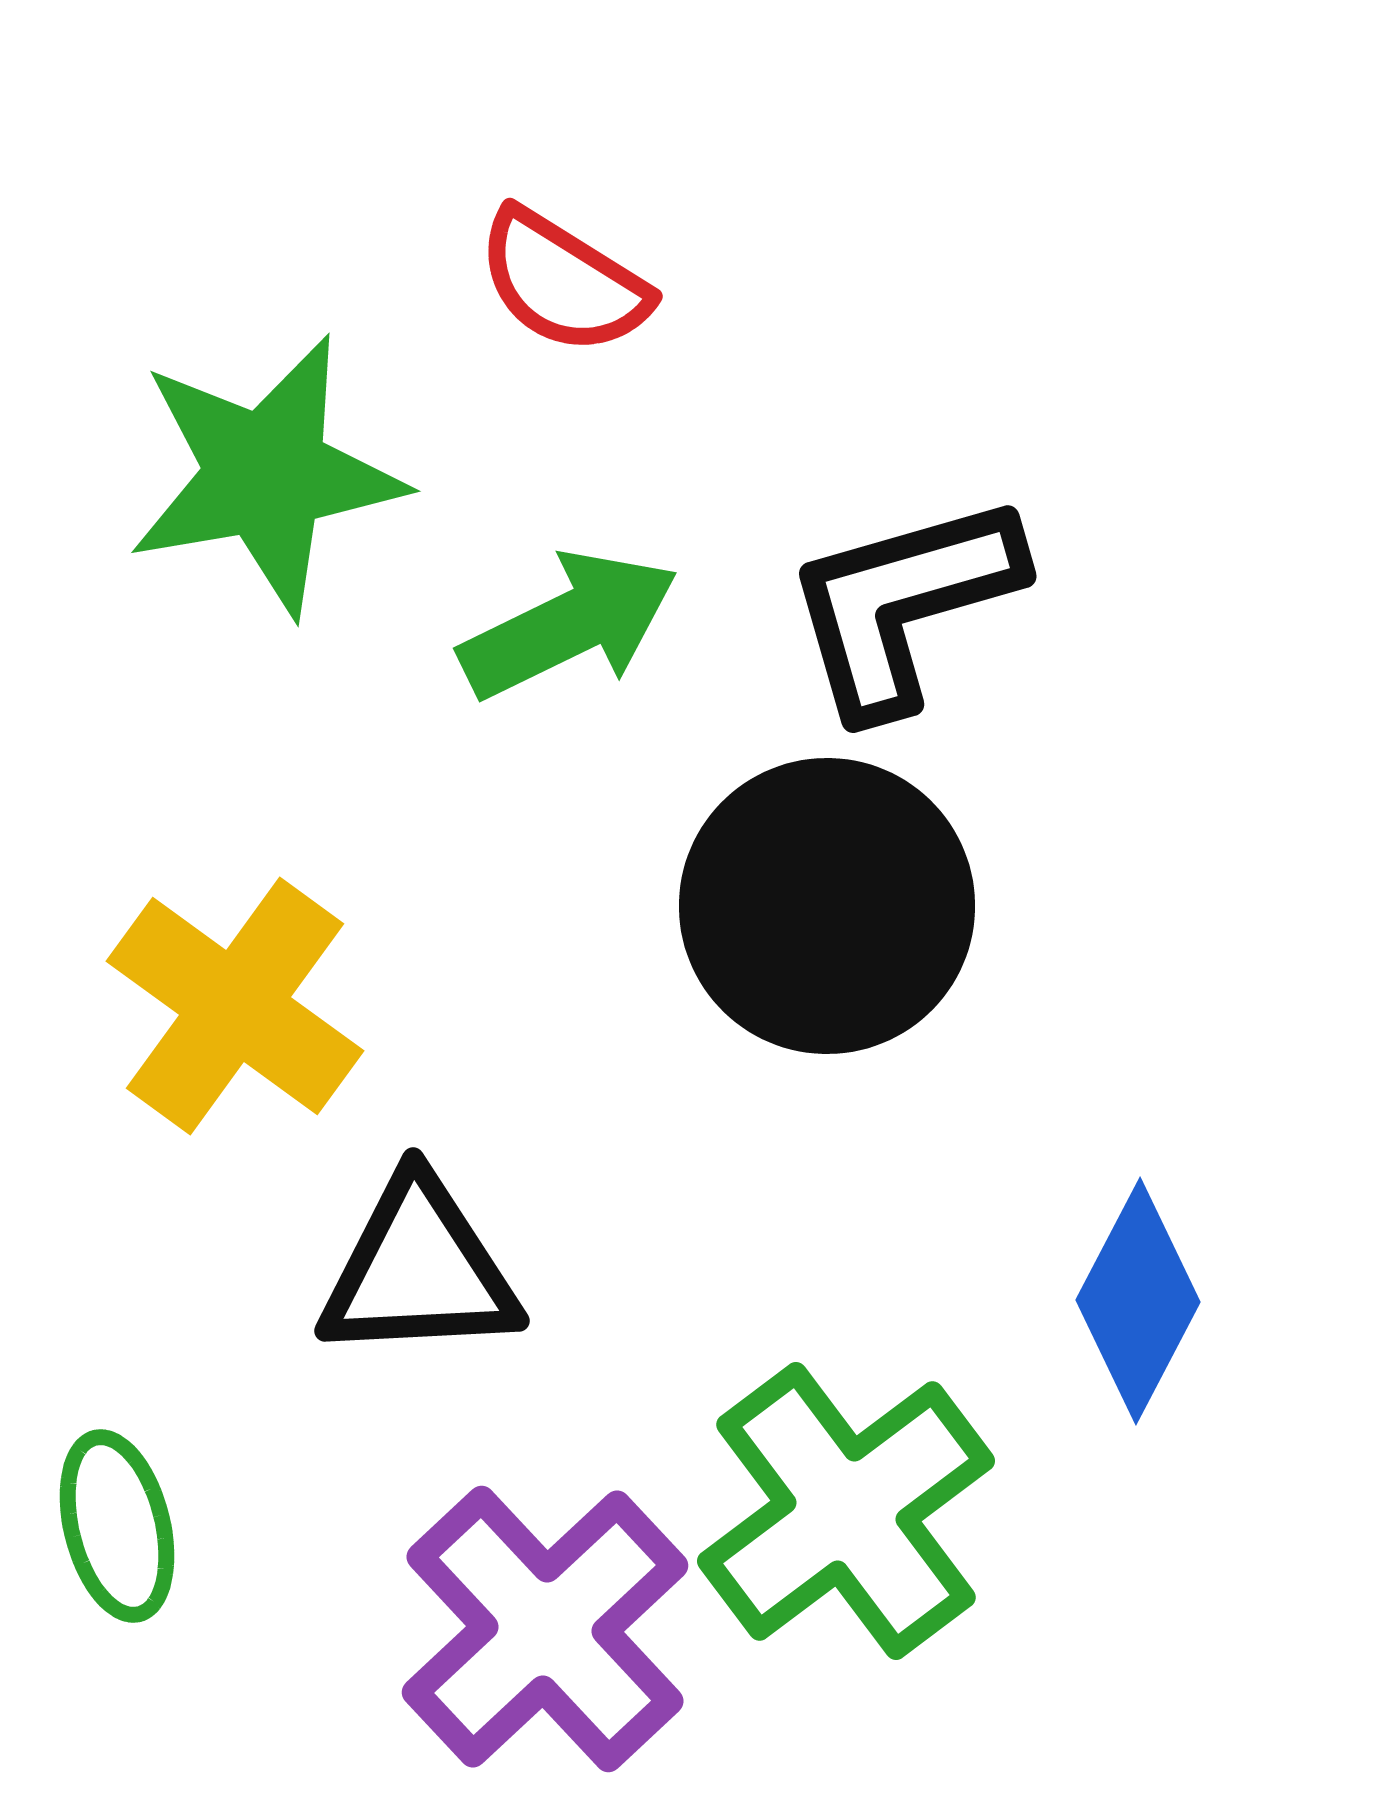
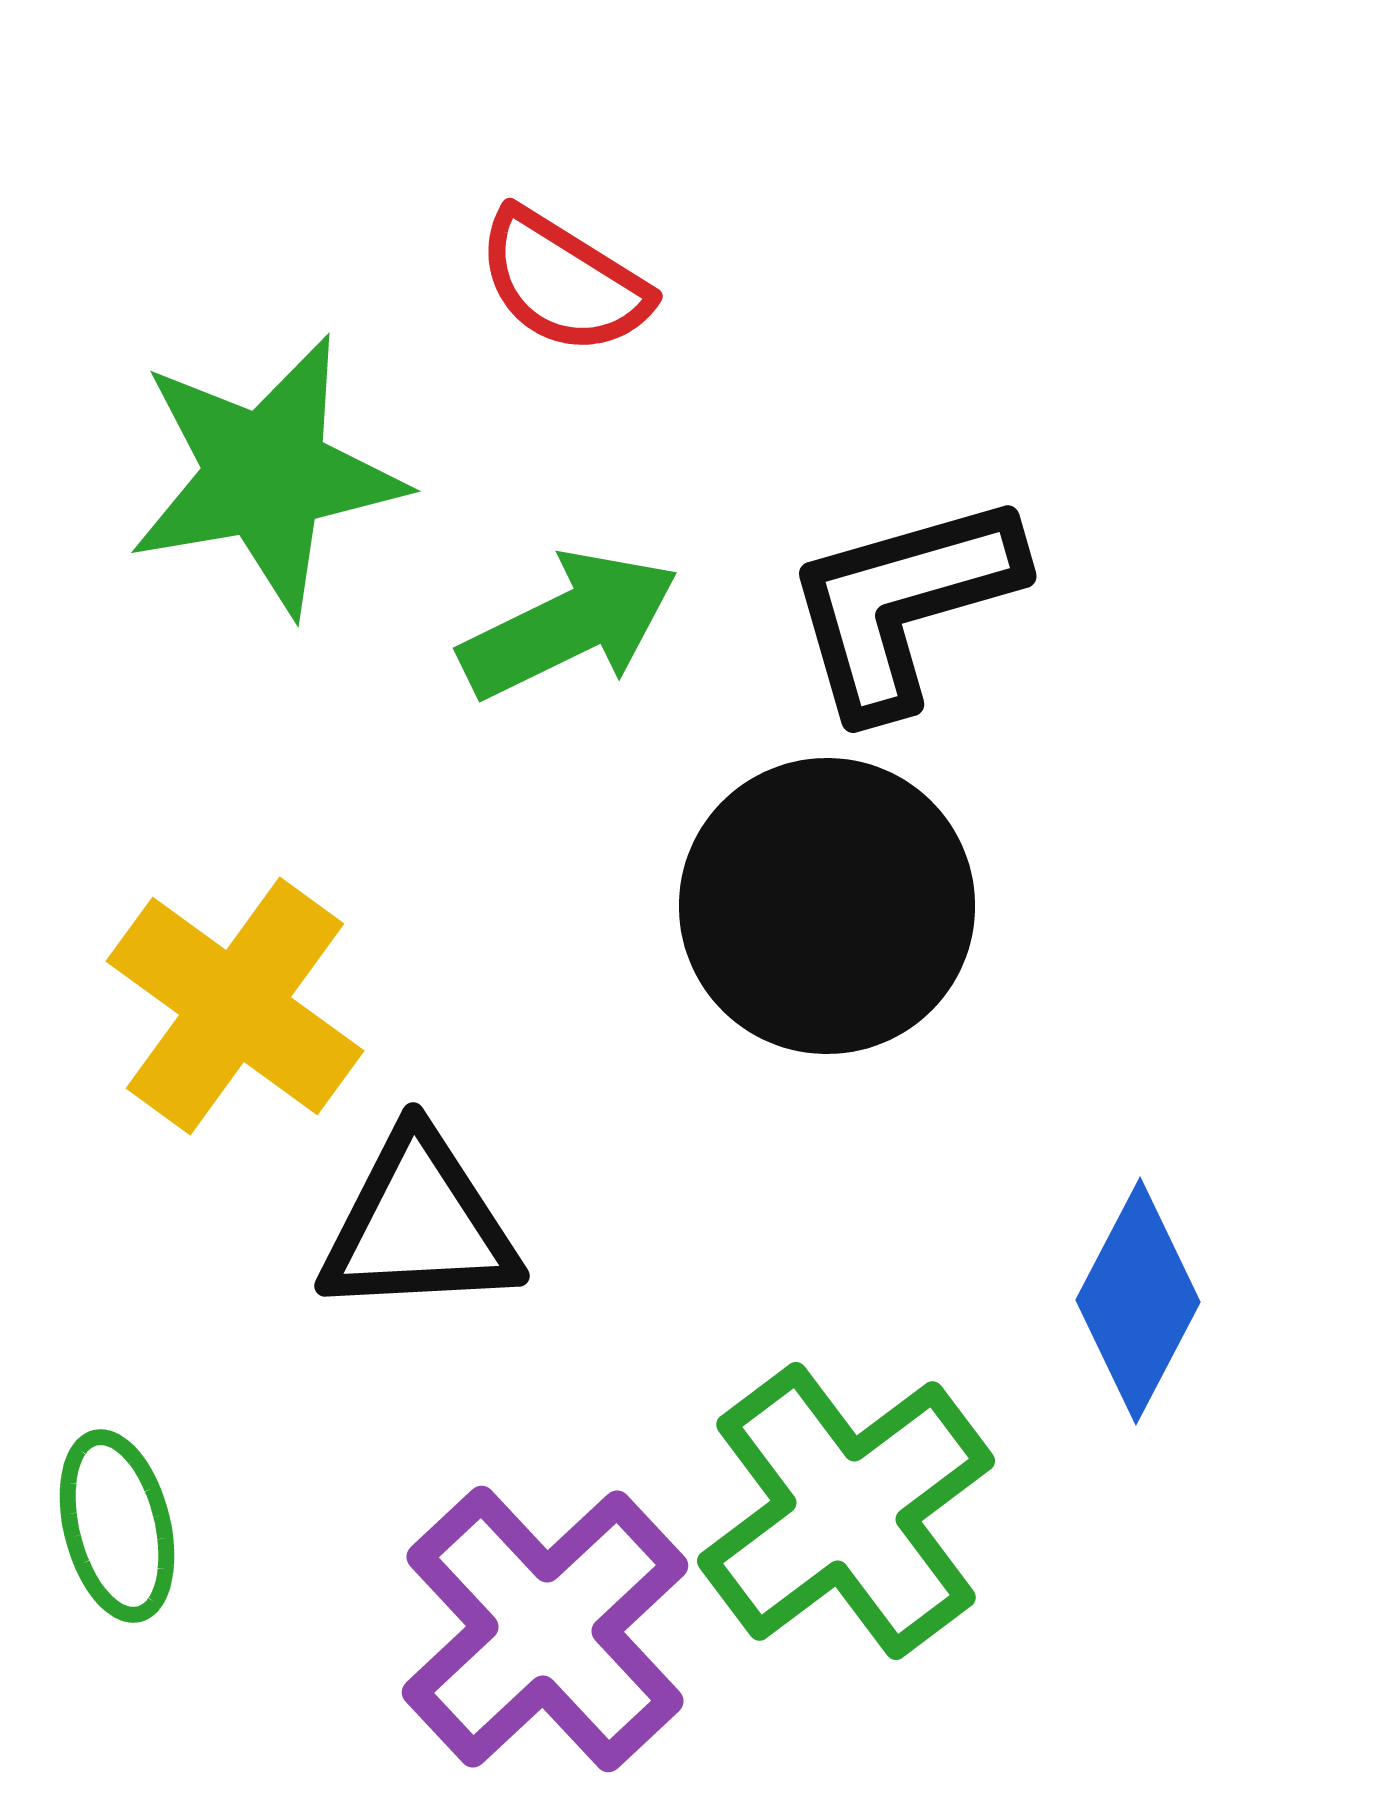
black triangle: moved 45 px up
